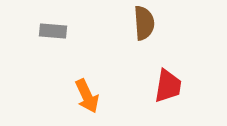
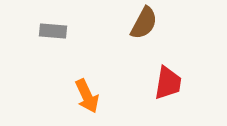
brown semicircle: rotated 32 degrees clockwise
red trapezoid: moved 3 px up
